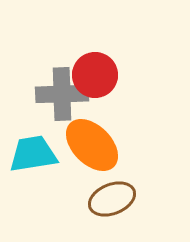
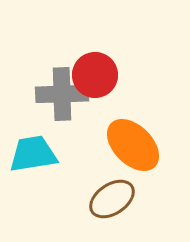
orange ellipse: moved 41 px right
brown ellipse: rotated 12 degrees counterclockwise
